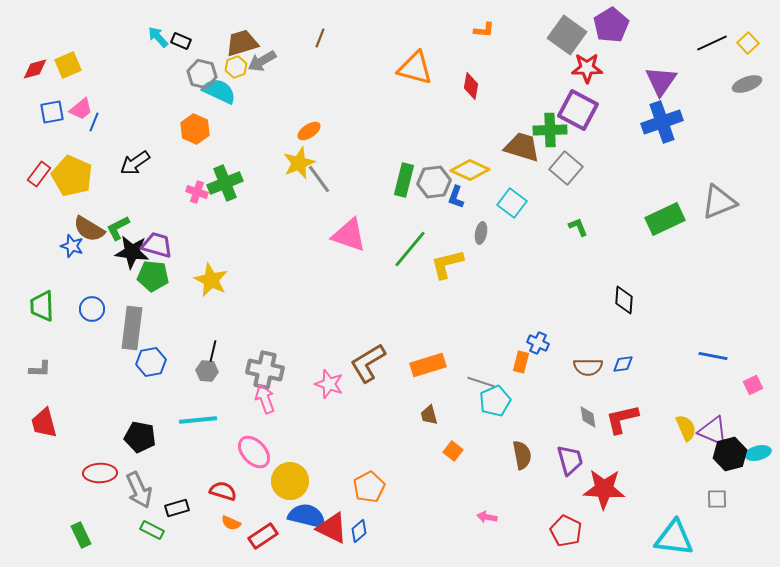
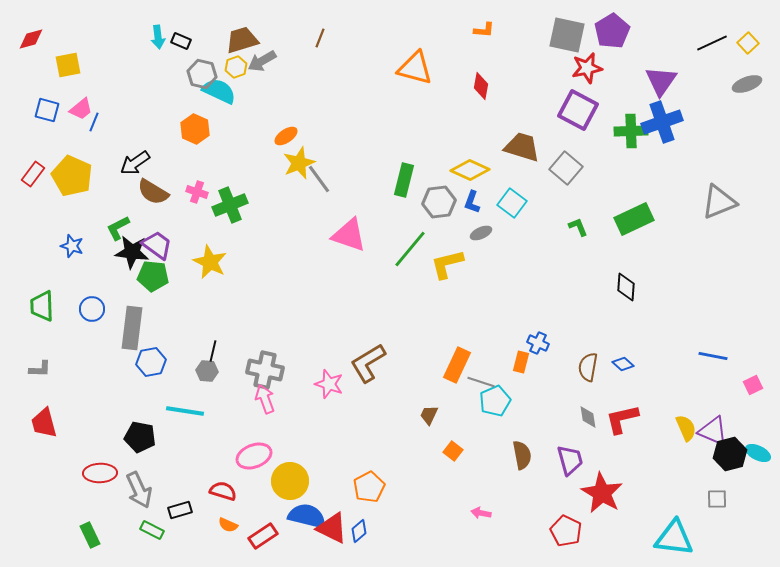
purple pentagon at (611, 25): moved 1 px right, 6 px down
gray square at (567, 35): rotated 24 degrees counterclockwise
cyan arrow at (158, 37): rotated 145 degrees counterclockwise
brown trapezoid at (242, 43): moved 3 px up
yellow square at (68, 65): rotated 12 degrees clockwise
red star at (587, 68): rotated 12 degrees counterclockwise
red diamond at (35, 69): moved 4 px left, 30 px up
red diamond at (471, 86): moved 10 px right
blue square at (52, 112): moved 5 px left, 2 px up; rotated 25 degrees clockwise
green cross at (550, 130): moved 81 px right, 1 px down
orange ellipse at (309, 131): moved 23 px left, 5 px down
red rectangle at (39, 174): moved 6 px left
gray hexagon at (434, 182): moved 5 px right, 20 px down
green cross at (225, 183): moved 5 px right, 22 px down
blue L-shape at (456, 197): moved 16 px right, 5 px down
green rectangle at (665, 219): moved 31 px left
brown semicircle at (89, 229): moved 64 px right, 37 px up
gray ellipse at (481, 233): rotated 55 degrees clockwise
purple trapezoid at (157, 245): rotated 20 degrees clockwise
yellow star at (211, 280): moved 1 px left, 18 px up
black diamond at (624, 300): moved 2 px right, 13 px up
blue diamond at (623, 364): rotated 50 degrees clockwise
orange rectangle at (428, 365): moved 29 px right; rotated 48 degrees counterclockwise
brown semicircle at (588, 367): rotated 100 degrees clockwise
brown trapezoid at (429, 415): rotated 40 degrees clockwise
cyan line at (198, 420): moved 13 px left, 9 px up; rotated 15 degrees clockwise
pink ellipse at (254, 452): moved 4 px down; rotated 68 degrees counterclockwise
cyan ellipse at (758, 453): rotated 40 degrees clockwise
red star at (604, 489): moved 2 px left, 4 px down; rotated 27 degrees clockwise
black rectangle at (177, 508): moved 3 px right, 2 px down
pink arrow at (487, 517): moved 6 px left, 4 px up
orange semicircle at (231, 523): moved 3 px left, 2 px down
green rectangle at (81, 535): moved 9 px right
